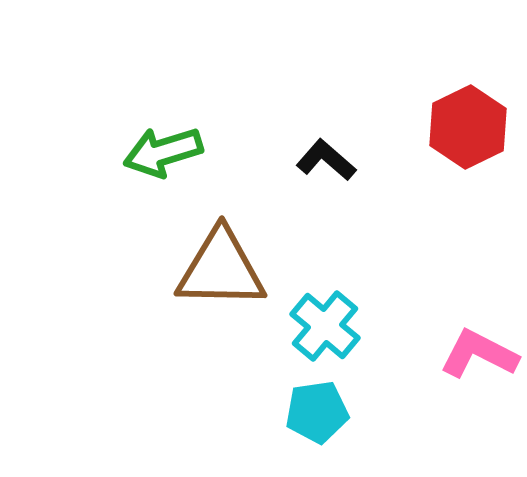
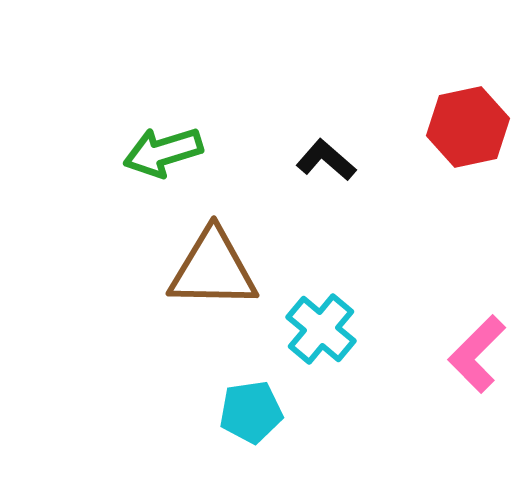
red hexagon: rotated 14 degrees clockwise
brown triangle: moved 8 px left
cyan cross: moved 4 px left, 3 px down
pink L-shape: moved 2 px left; rotated 72 degrees counterclockwise
cyan pentagon: moved 66 px left
